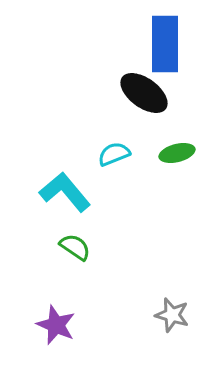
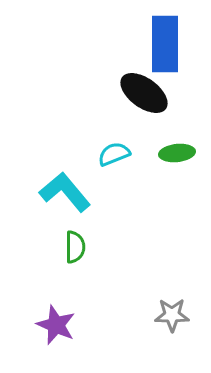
green ellipse: rotated 8 degrees clockwise
green semicircle: rotated 56 degrees clockwise
gray star: rotated 16 degrees counterclockwise
